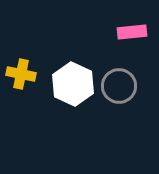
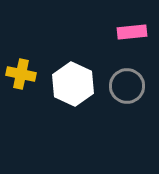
gray circle: moved 8 px right
